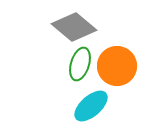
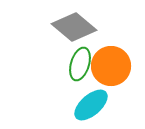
orange circle: moved 6 px left
cyan ellipse: moved 1 px up
